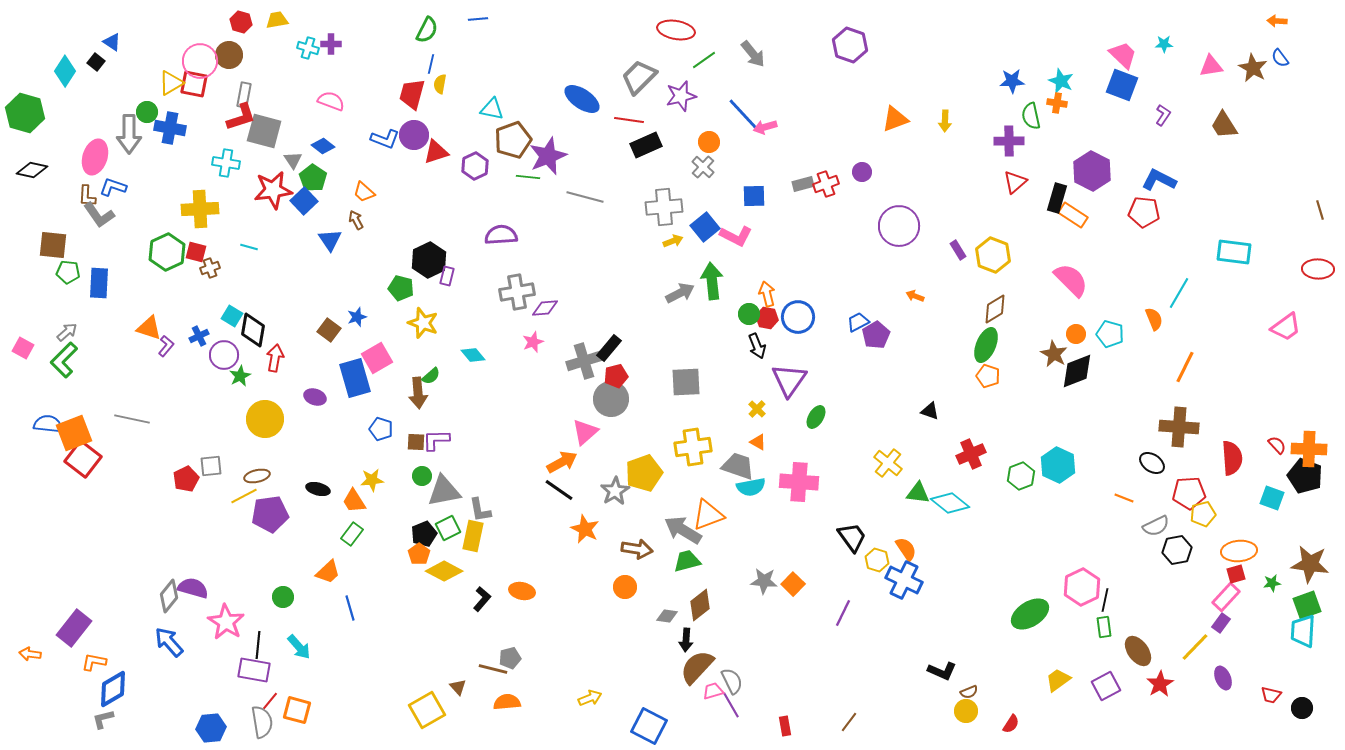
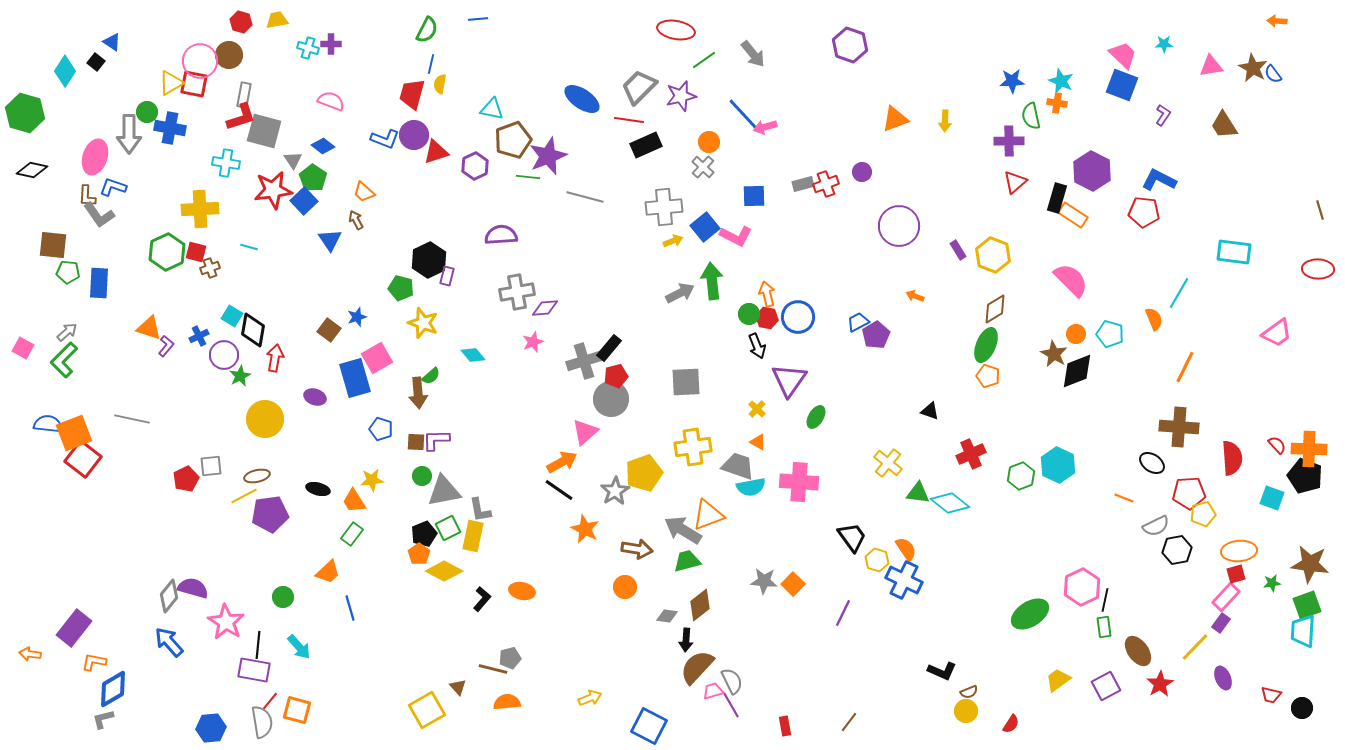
blue semicircle at (1280, 58): moved 7 px left, 16 px down
gray trapezoid at (639, 77): moved 10 px down
pink trapezoid at (1286, 327): moved 9 px left, 6 px down
